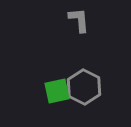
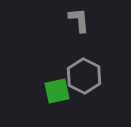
gray hexagon: moved 11 px up
